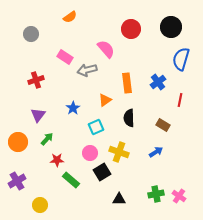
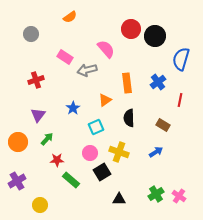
black circle: moved 16 px left, 9 px down
green cross: rotated 21 degrees counterclockwise
